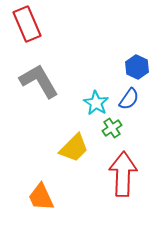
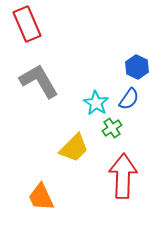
red arrow: moved 2 px down
